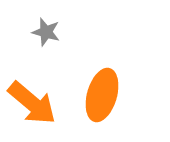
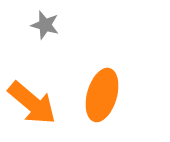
gray star: moved 1 px left, 7 px up
